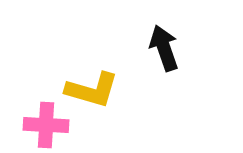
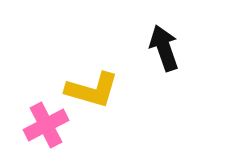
pink cross: rotated 30 degrees counterclockwise
